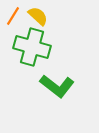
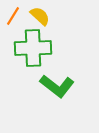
yellow semicircle: moved 2 px right
green cross: moved 1 px right, 1 px down; rotated 18 degrees counterclockwise
